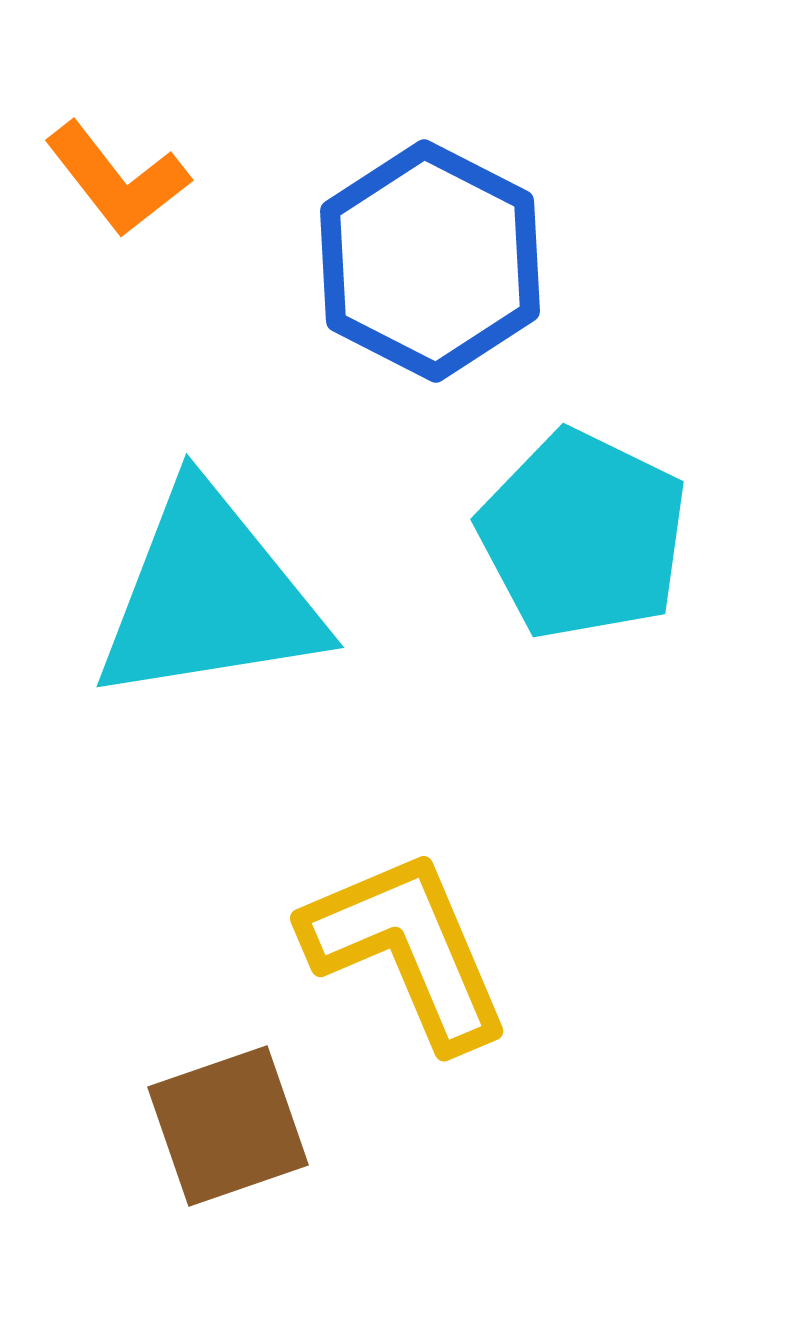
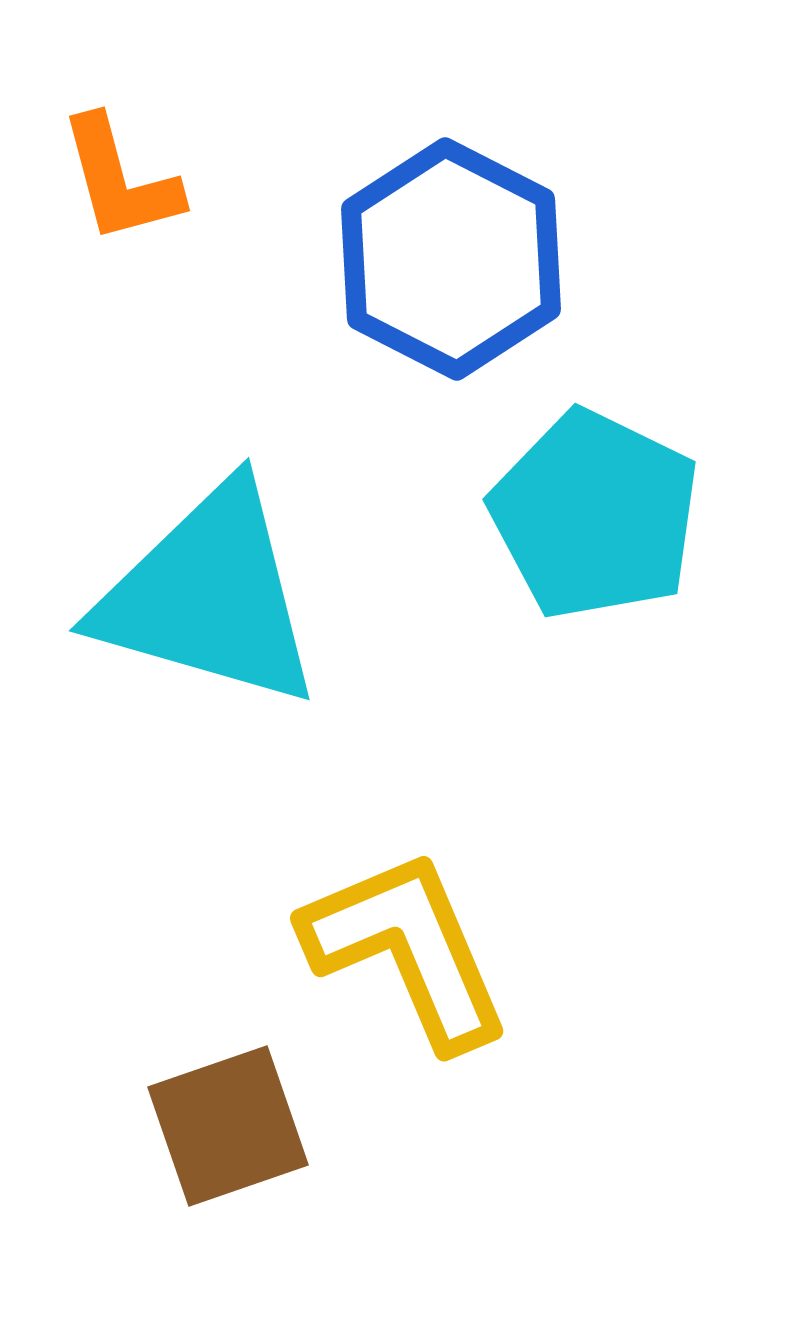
orange L-shape: moved 3 px right, 1 px down; rotated 23 degrees clockwise
blue hexagon: moved 21 px right, 2 px up
cyan pentagon: moved 12 px right, 20 px up
cyan triangle: rotated 25 degrees clockwise
